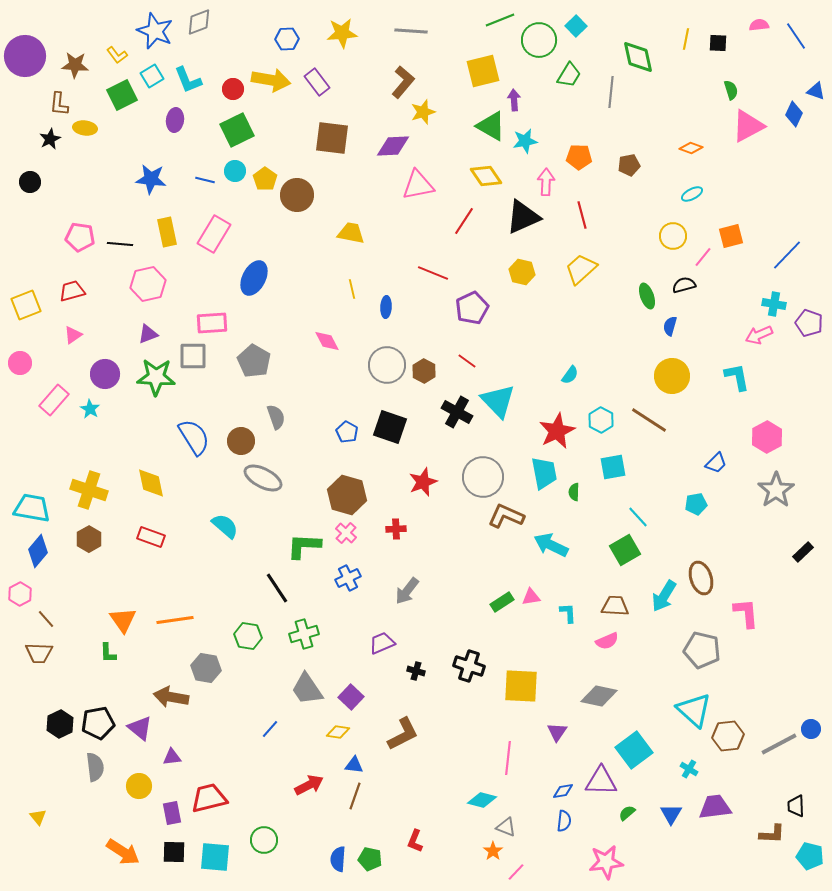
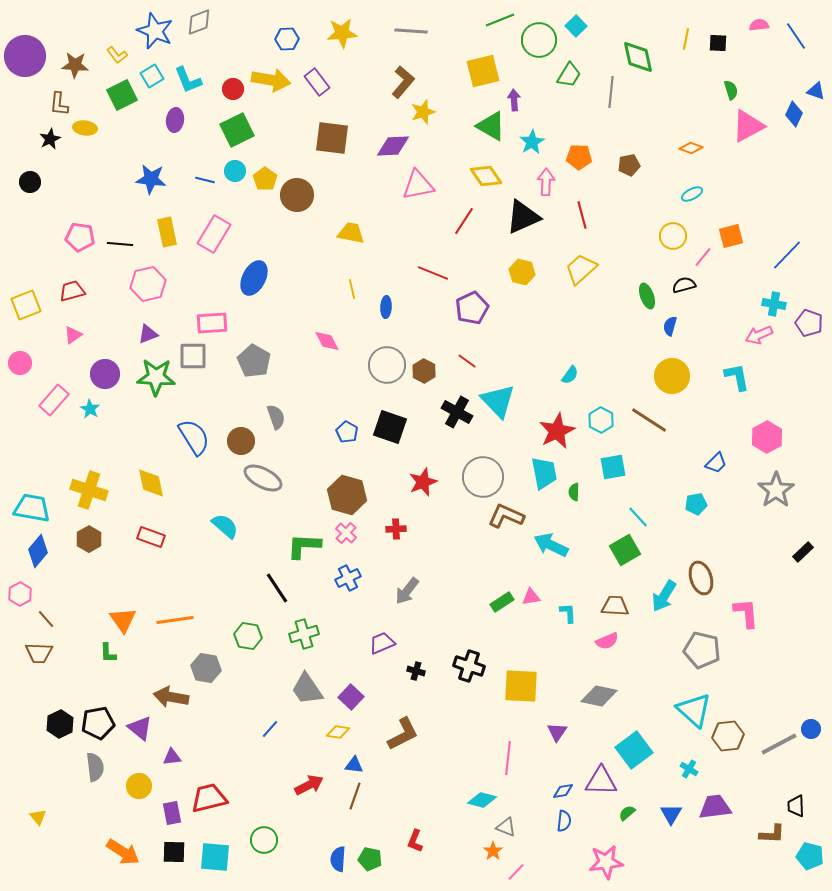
cyan star at (525, 141): moved 7 px right, 1 px down; rotated 20 degrees counterclockwise
